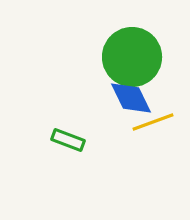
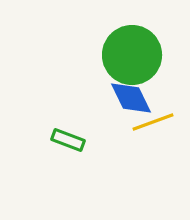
green circle: moved 2 px up
